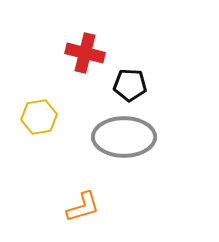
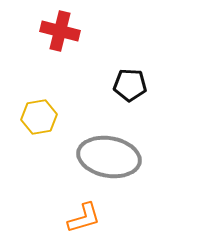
red cross: moved 25 px left, 22 px up
gray ellipse: moved 15 px left, 20 px down; rotated 10 degrees clockwise
orange L-shape: moved 1 px right, 11 px down
